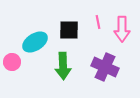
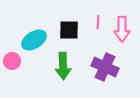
pink line: rotated 16 degrees clockwise
cyan ellipse: moved 1 px left, 2 px up
pink circle: moved 1 px up
